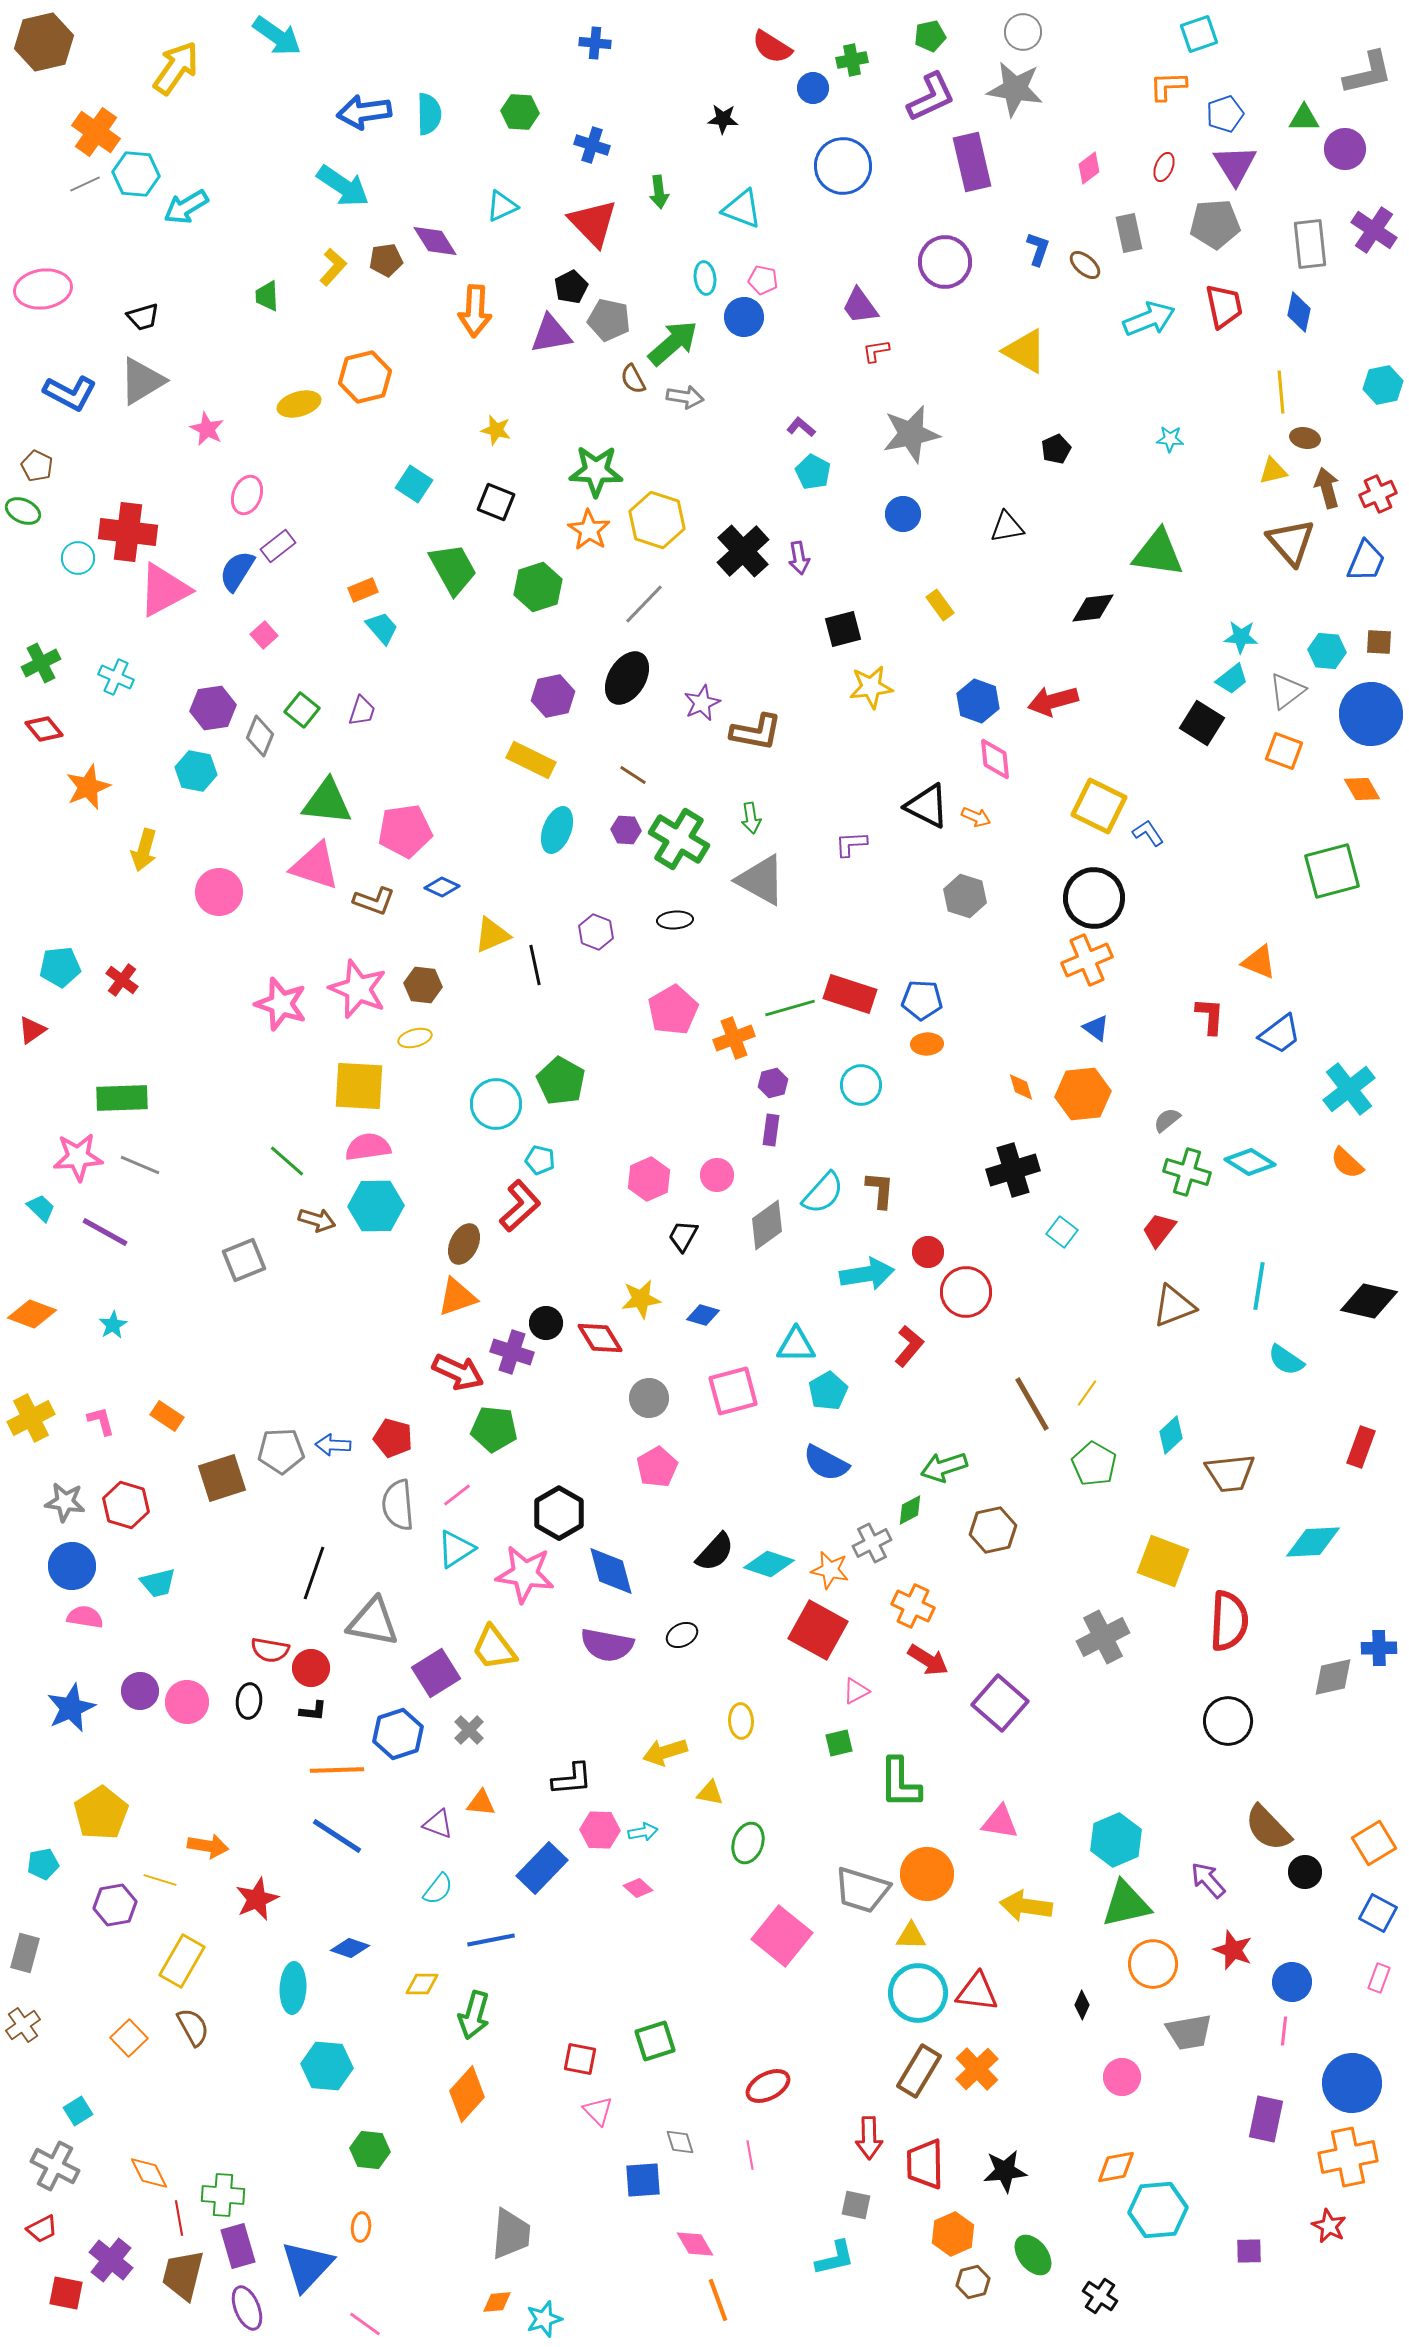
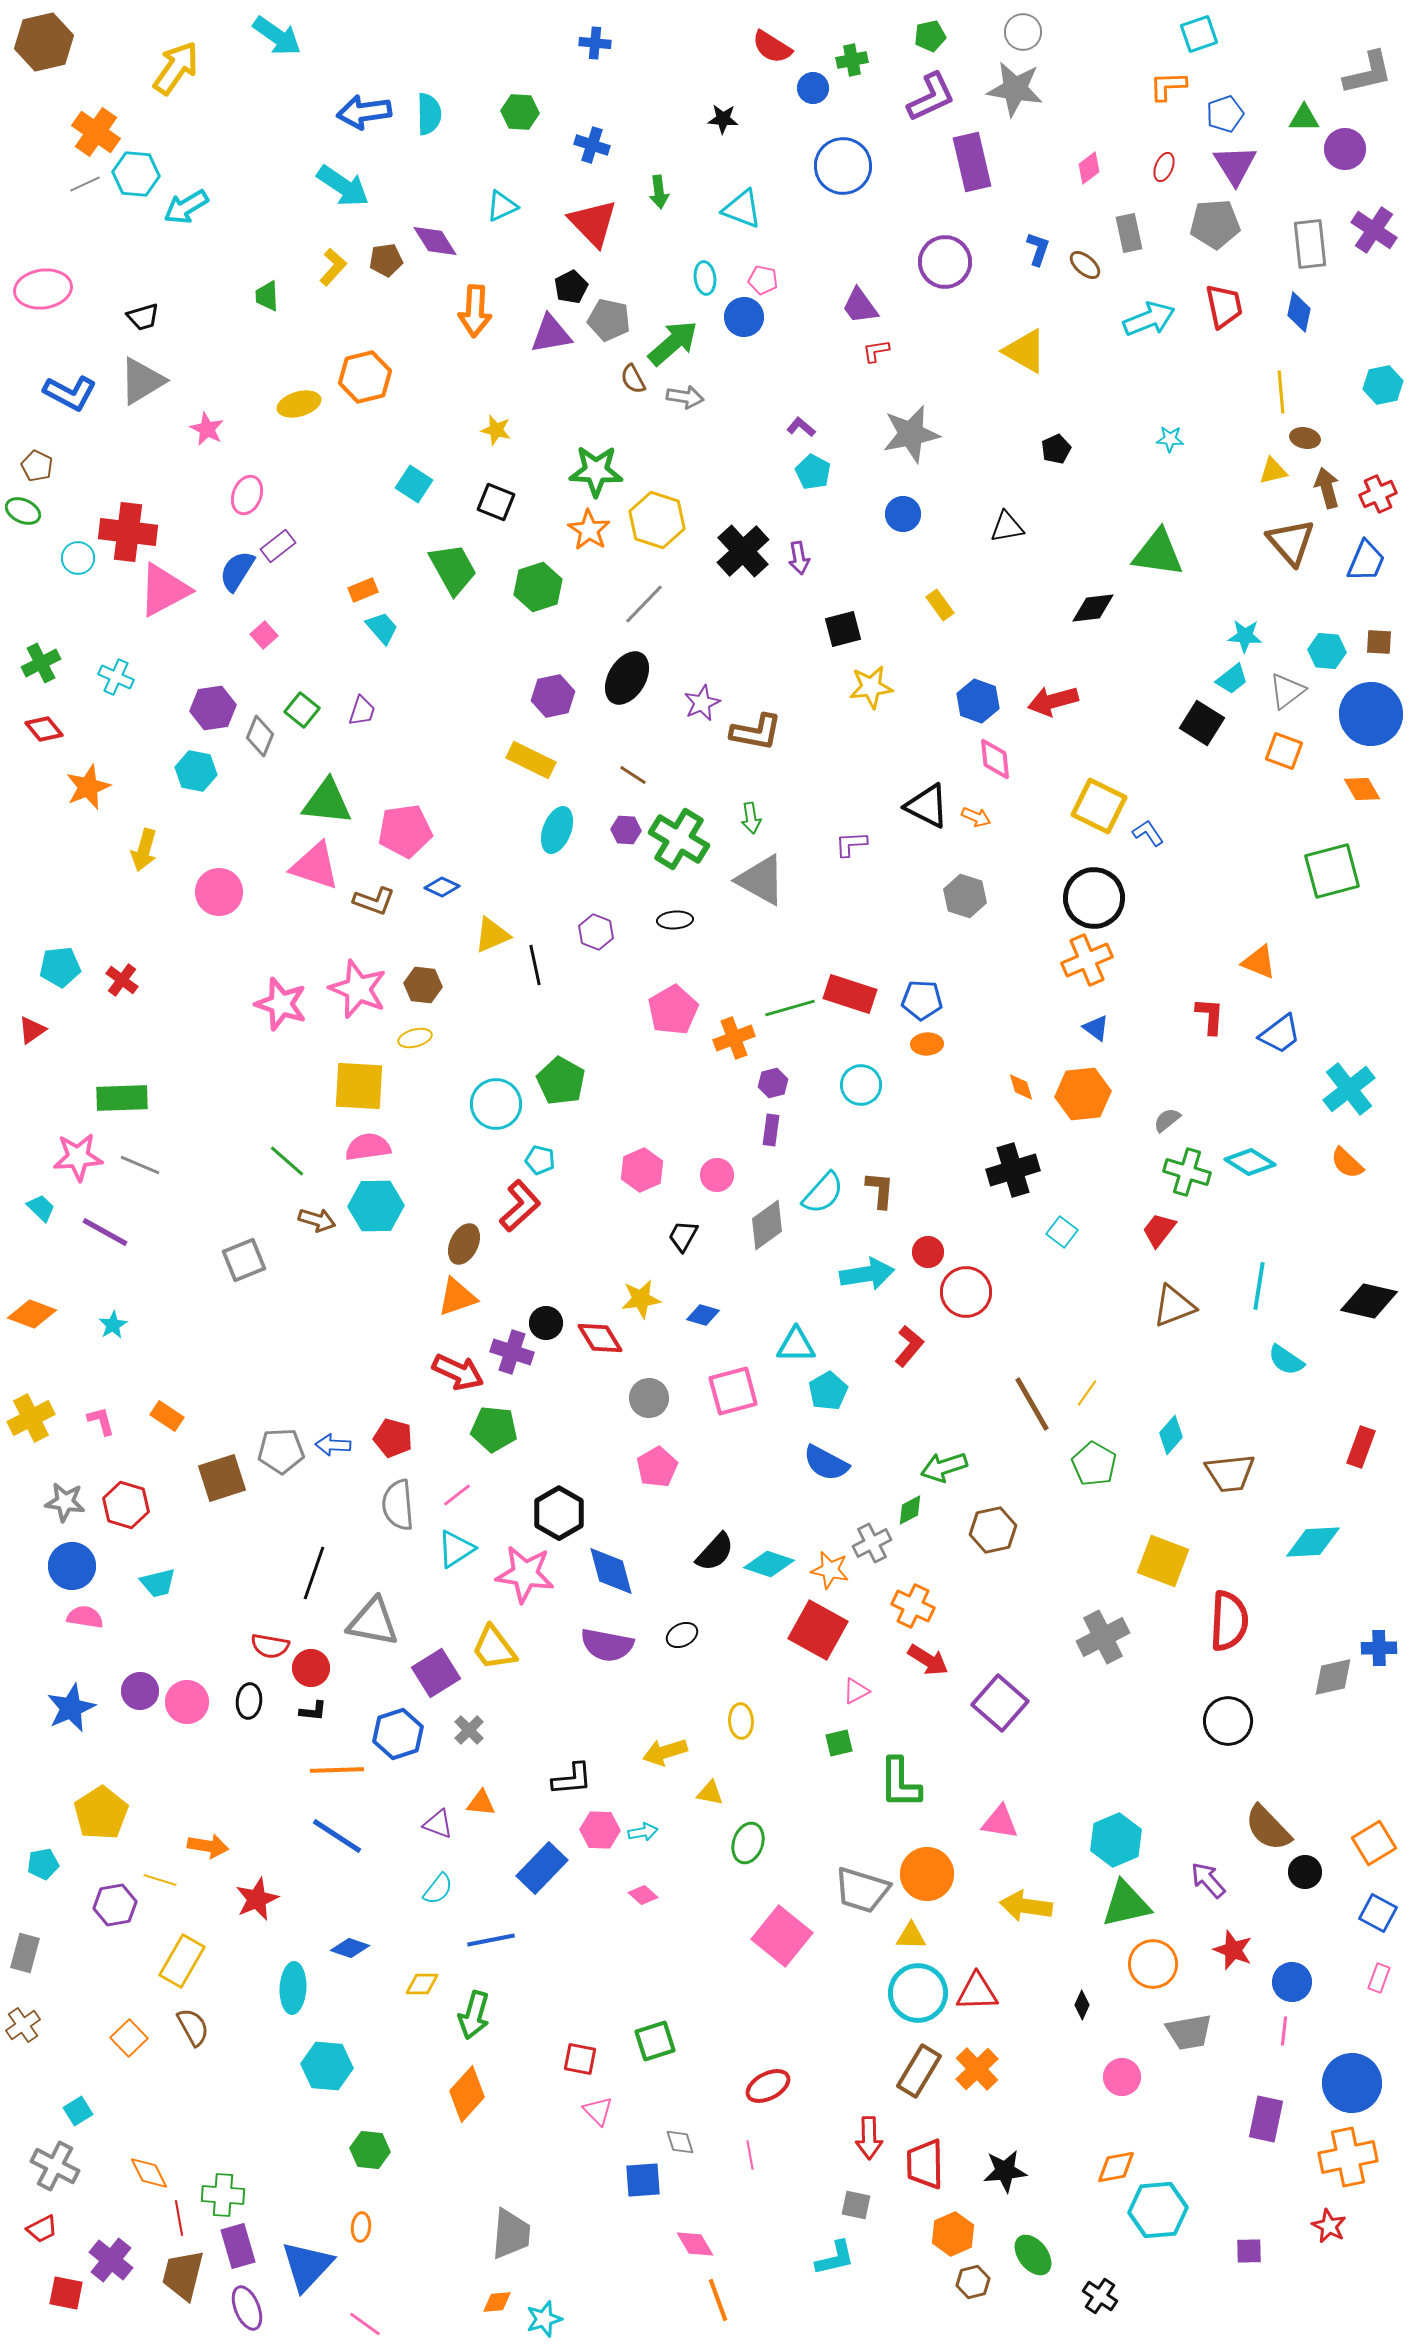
cyan star at (1241, 637): moved 4 px right, 1 px up
pink hexagon at (649, 1179): moved 7 px left, 9 px up
cyan diamond at (1171, 1435): rotated 6 degrees counterclockwise
red semicircle at (270, 1650): moved 4 px up
pink diamond at (638, 1888): moved 5 px right, 7 px down
red triangle at (977, 1992): rotated 9 degrees counterclockwise
